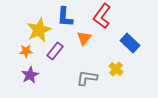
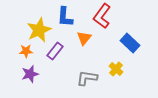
purple star: moved 1 px up; rotated 12 degrees clockwise
